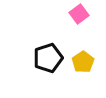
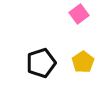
black pentagon: moved 7 px left, 5 px down
